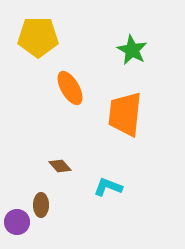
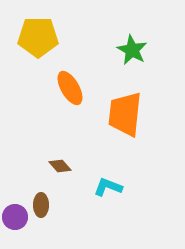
purple circle: moved 2 px left, 5 px up
